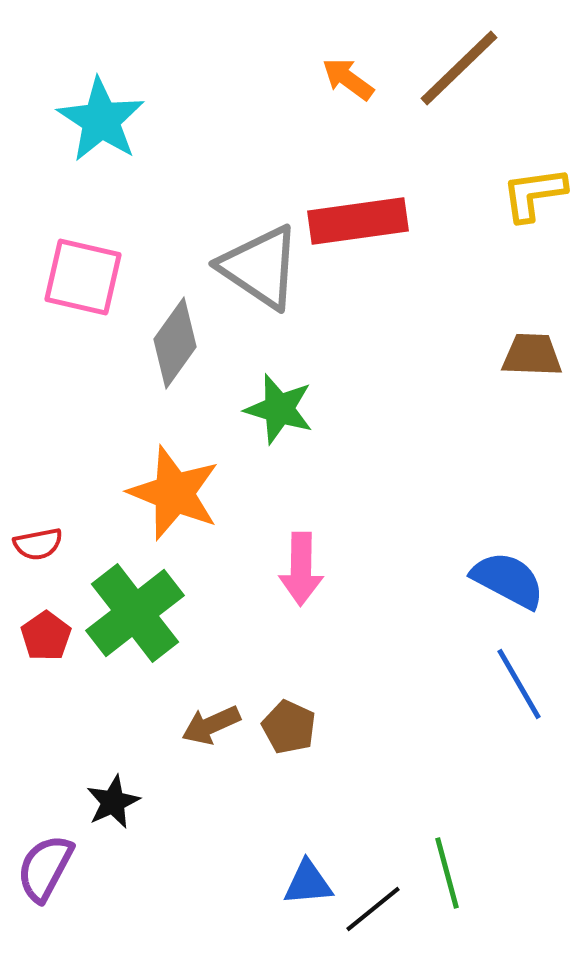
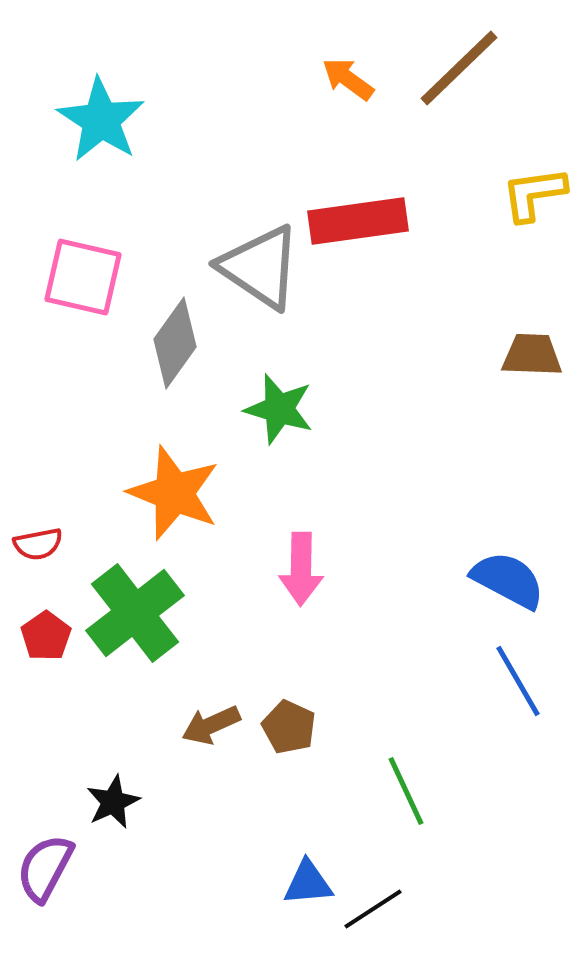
blue line: moved 1 px left, 3 px up
green line: moved 41 px left, 82 px up; rotated 10 degrees counterclockwise
black line: rotated 6 degrees clockwise
